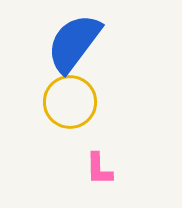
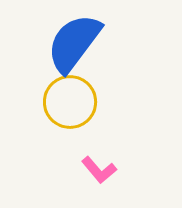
pink L-shape: moved 1 px down; rotated 39 degrees counterclockwise
